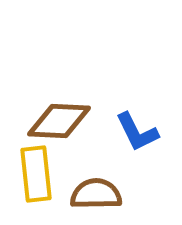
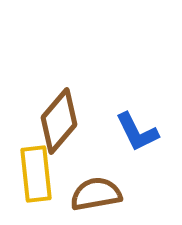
brown diamond: rotated 52 degrees counterclockwise
brown semicircle: rotated 9 degrees counterclockwise
